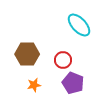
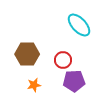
purple pentagon: moved 1 px right, 2 px up; rotated 25 degrees counterclockwise
